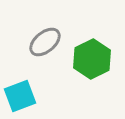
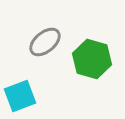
green hexagon: rotated 18 degrees counterclockwise
